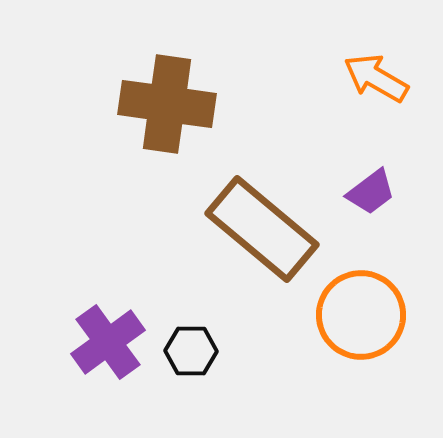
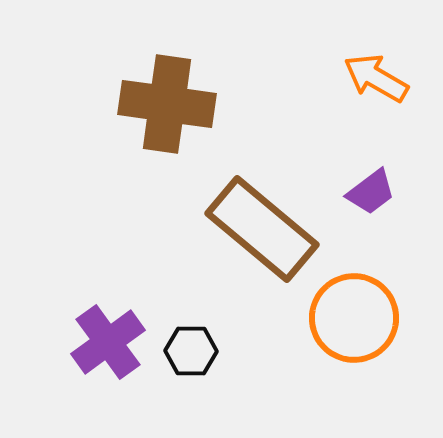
orange circle: moved 7 px left, 3 px down
